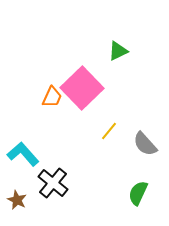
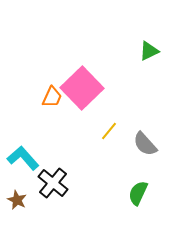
green triangle: moved 31 px right
cyan L-shape: moved 4 px down
